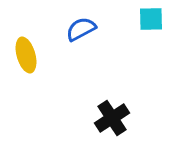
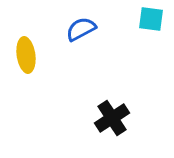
cyan square: rotated 8 degrees clockwise
yellow ellipse: rotated 8 degrees clockwise
